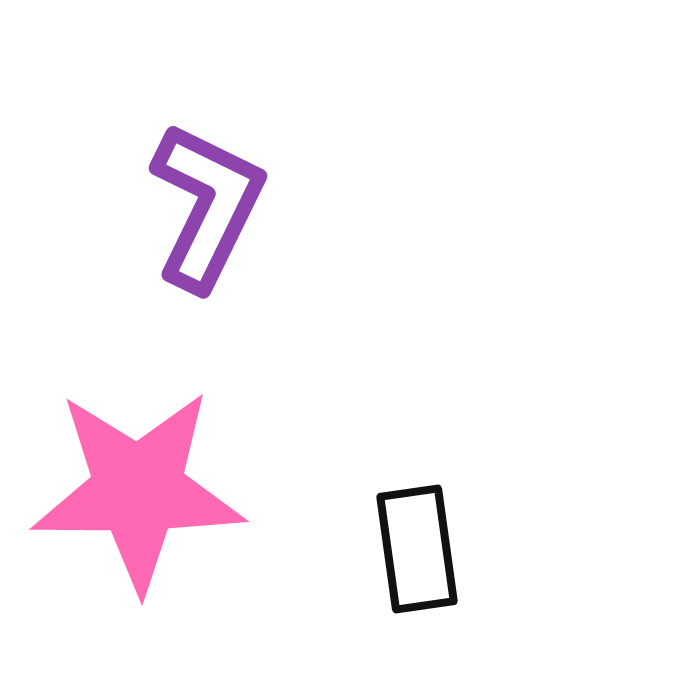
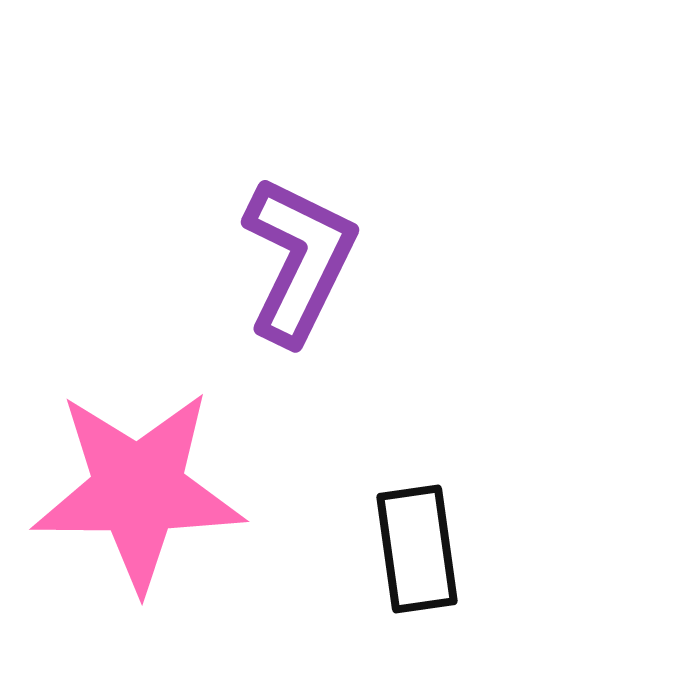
purple L-shape: moved 92 px right, 54 px down
